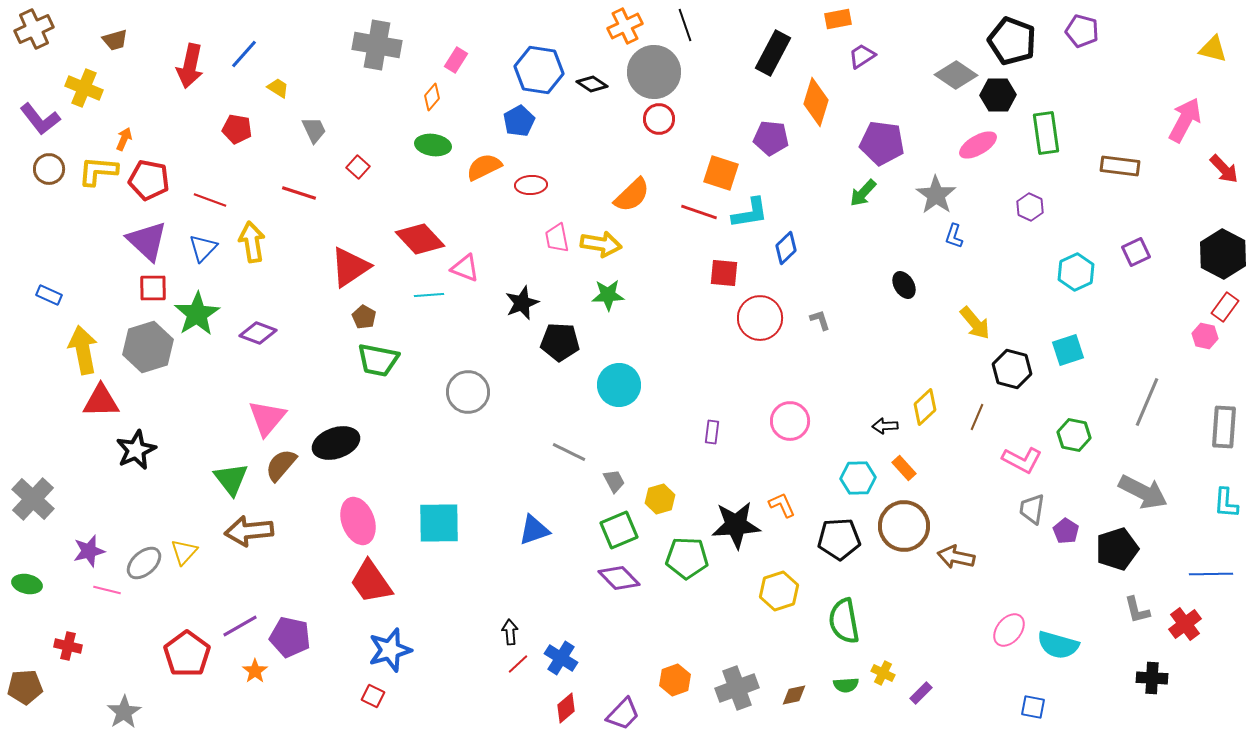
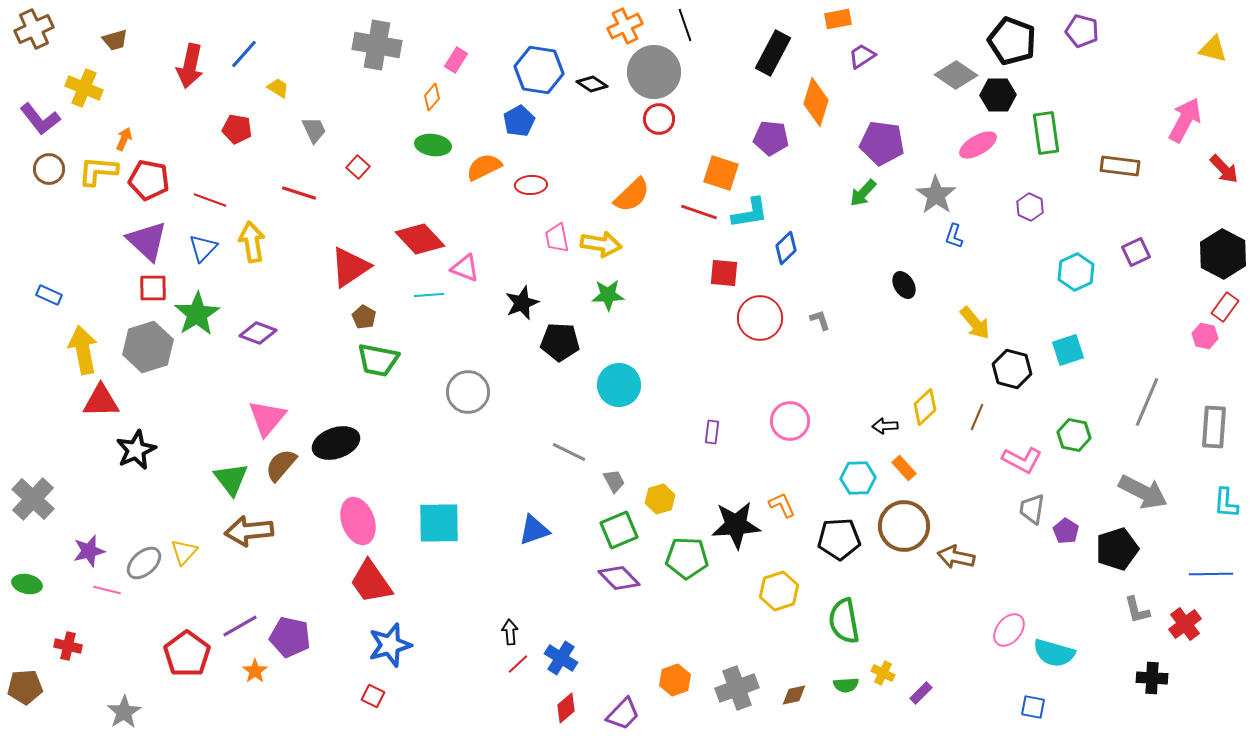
gray rectangle at (1224, 427): moved 10 px left
cyan semicircle at (1058, 645): moved 4 px left, 8 px down
blue star at (390, 650): moved 5 px up
